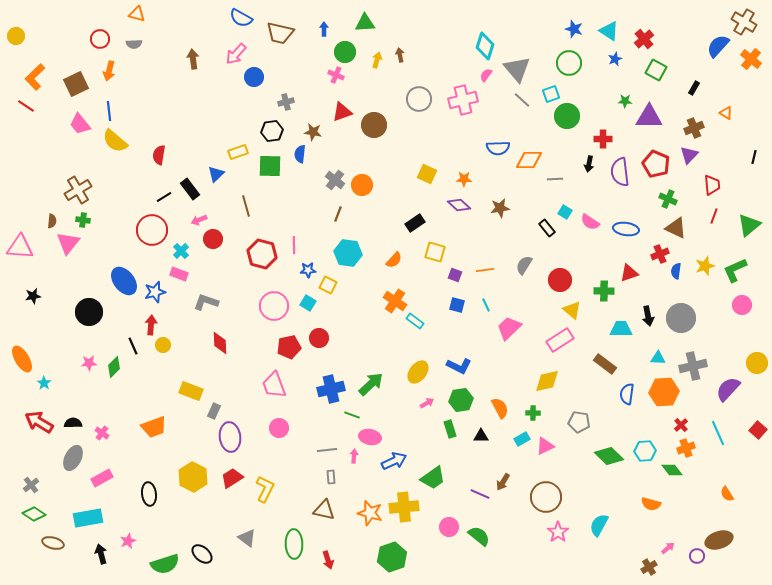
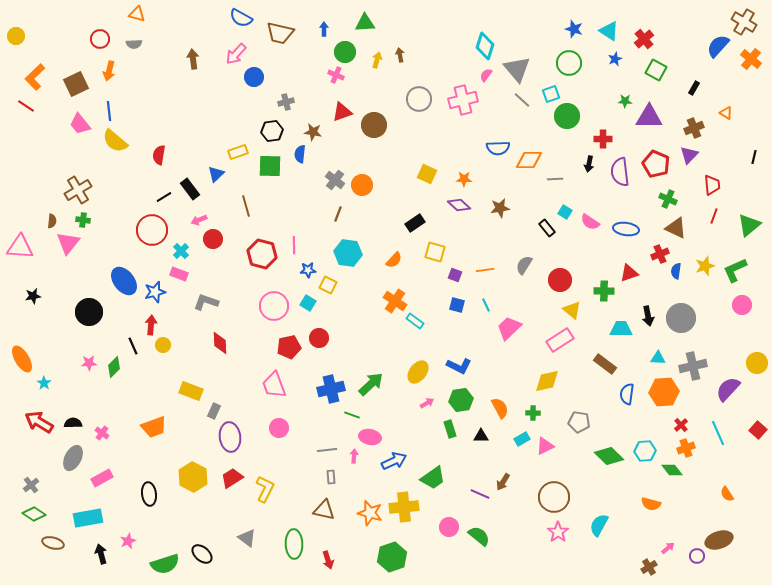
brown circle at (546, 497): moved 8 px right
